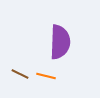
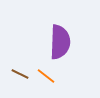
orange line: rotated 24 degrees clockwise
